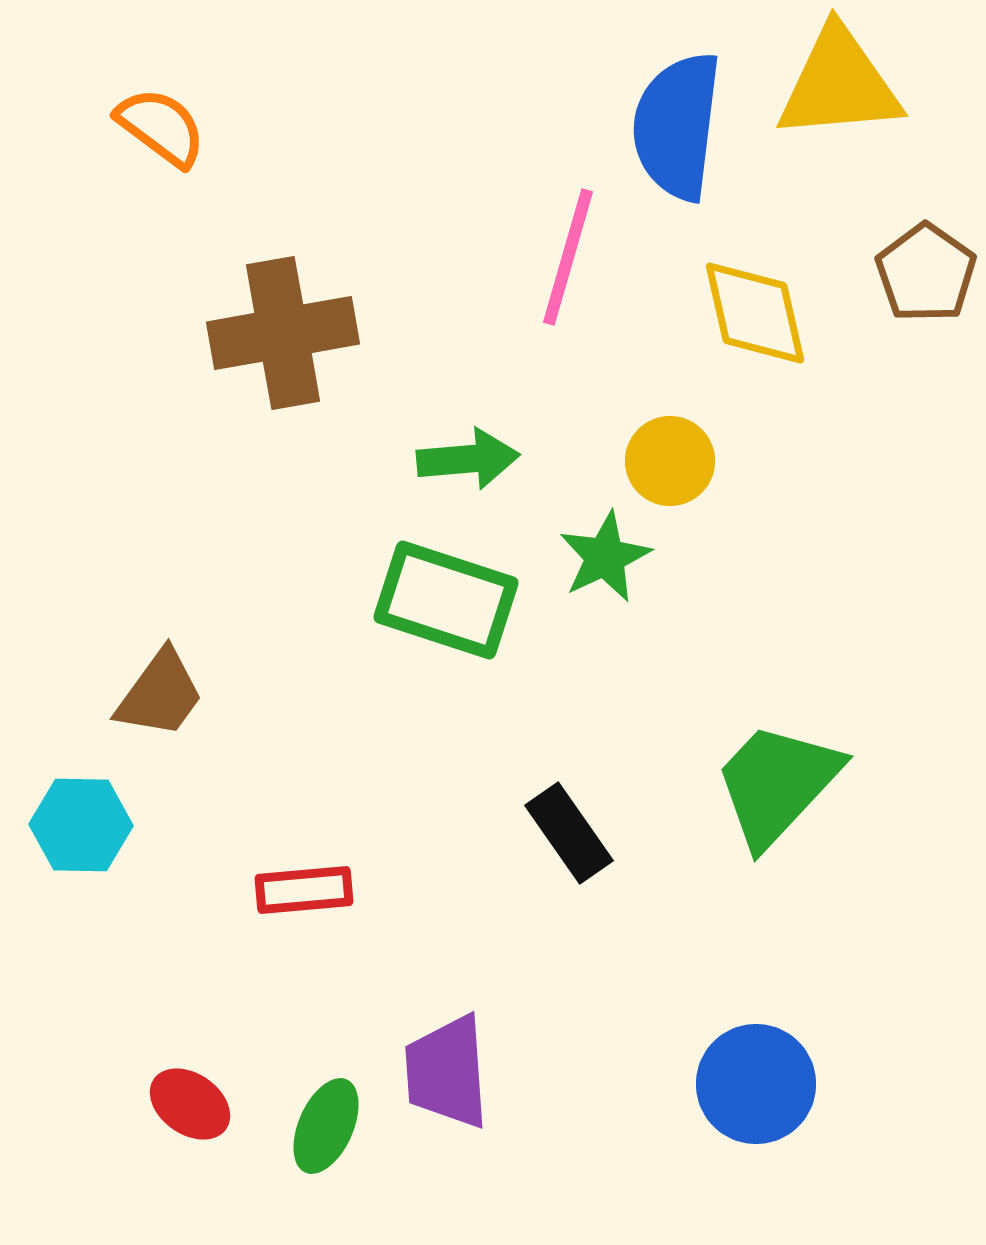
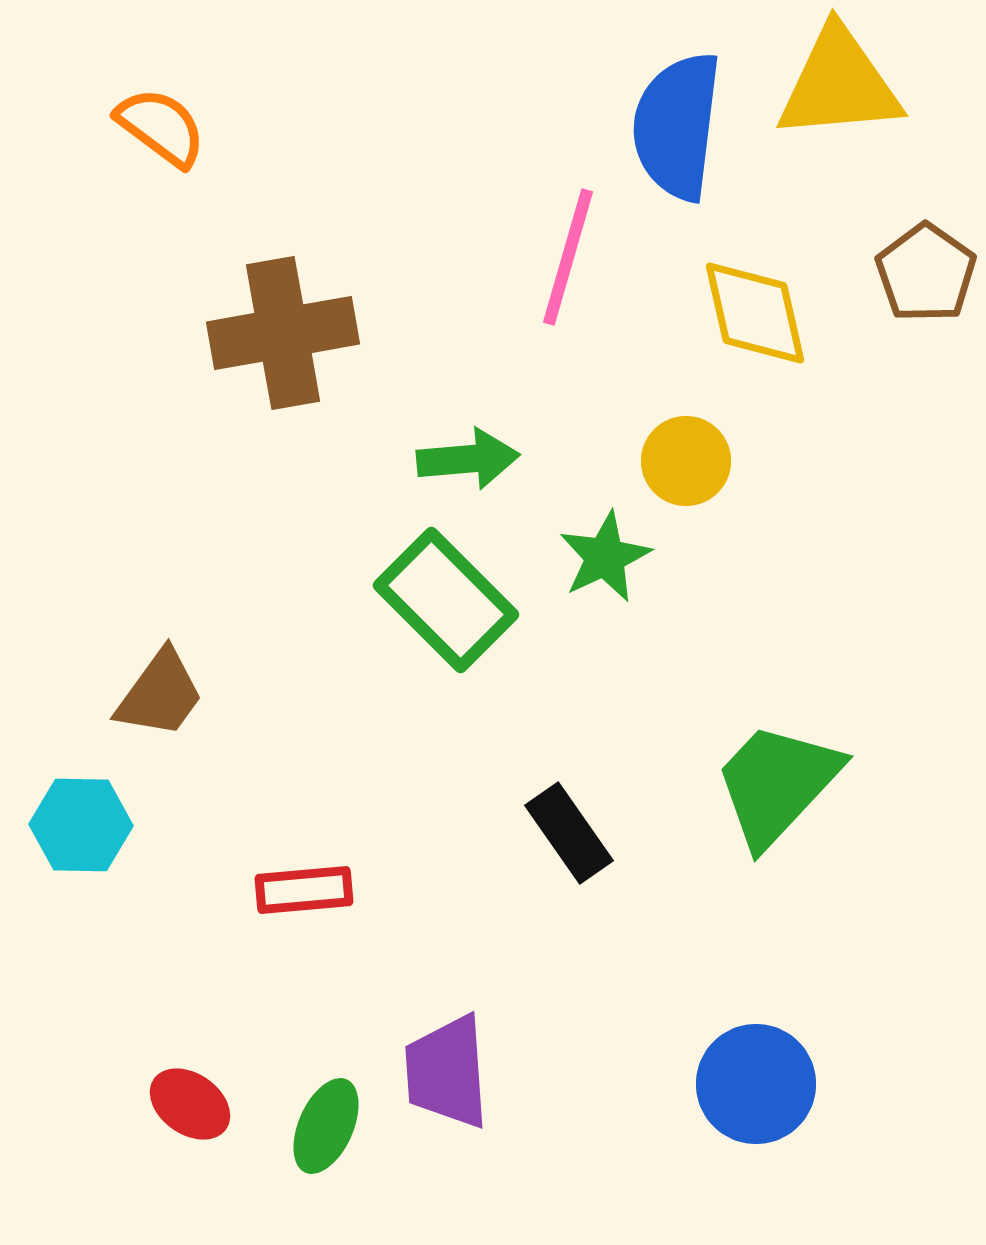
yellow circle: moved 16 px right
green rectangle: rotated 27 degrees clockwise
